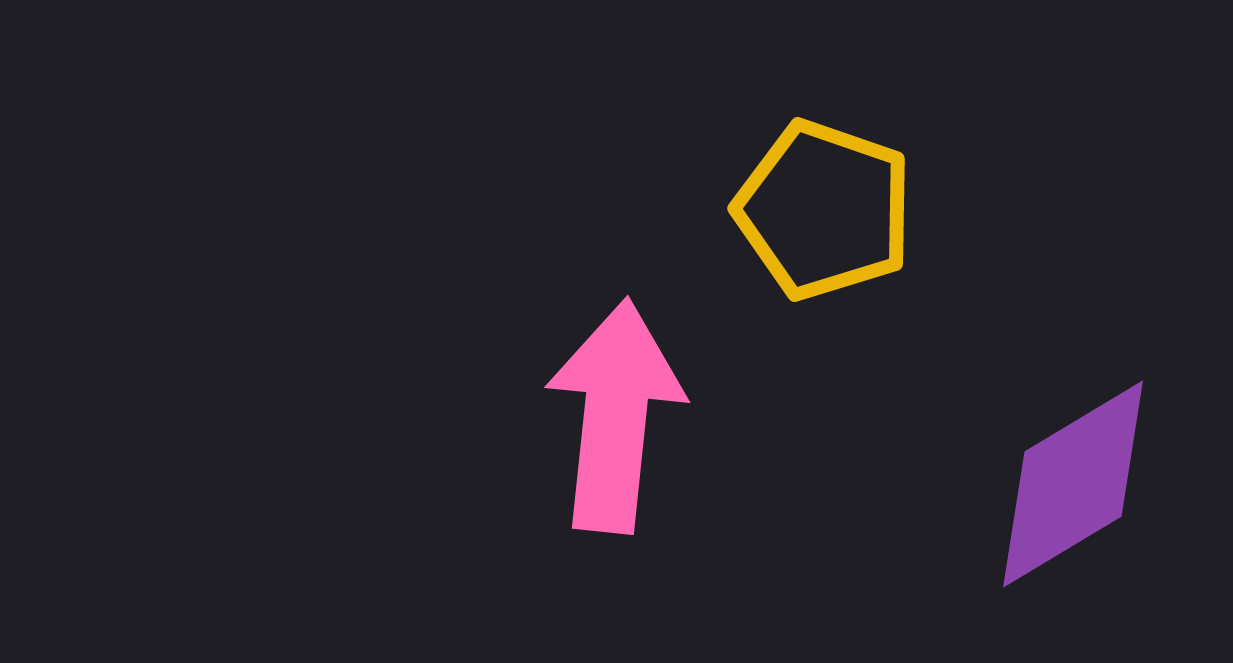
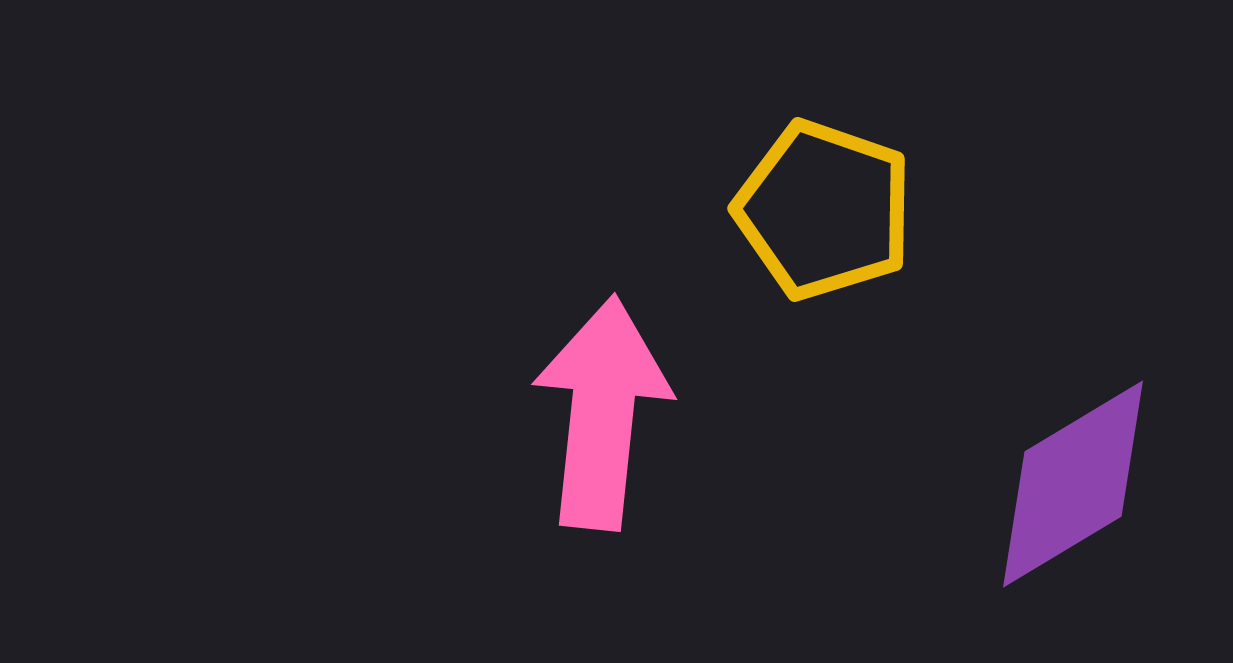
pink arrow: moved 13 px left, 3 px up
